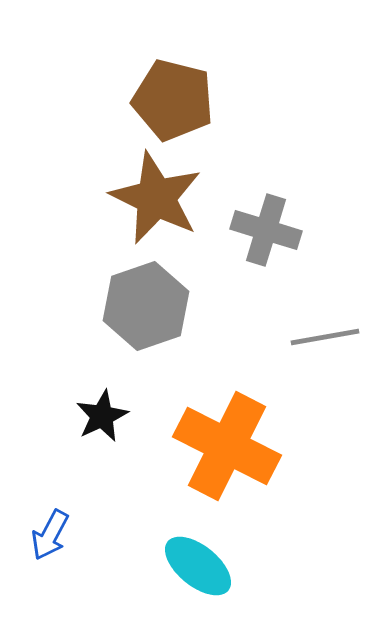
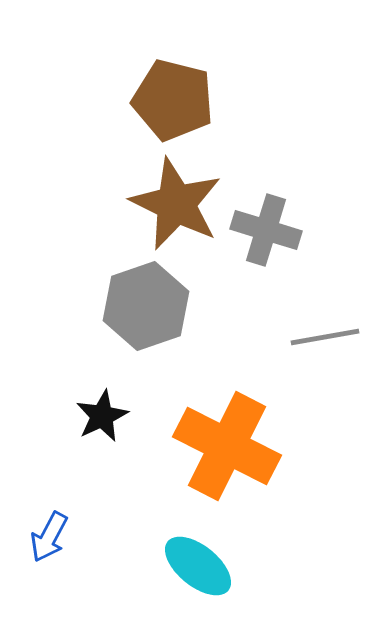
brown star: moved 20 px right, 6 px down
blue arrow: moved 1 px left, 2 px down
